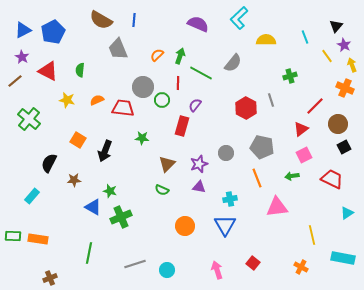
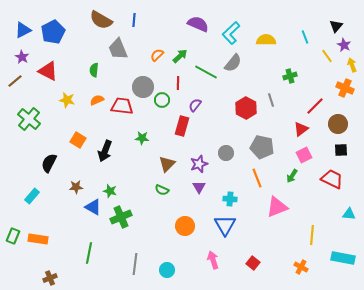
cyan L-shape at (239, 18): moved 8 px left, 15 px down
green arrow at (180, 56): rotated 28 degrees clockwise
green semicircle at (80, 70): moved 14 px right
green line at (201, 73): moved 5 px right, 1 px up
red trapezoid at (123, 108): moved 1 px left, 2 px up
black square at (344, 147): moved 3 px left, 3 px down; rotated 24 degrees clockwise
green arrow at (292, 176): rotated 48 degrees counterclockwise
brown star at (74, 180): moved 2 px right, 7 px down
purple triangle at (199, 187): rotated 48 degrees clockwise
cyan cross at (230, 199): rotated 16 degrees clockwise
pink triangle at (277, 207): rotated 15 degrees counterclockwise
cyan triangle at (347, 213): moved 2 px right, 1 px down; rotated 40 degrees clockwise
yellow line at (312, 235): rotated 18 degrees clockwise
green rectangle at (13, 236): rotated 70 degrees counterclockwise
gray line at (135, 264): rotated 65 degrees counterclockwise
pink arrow at (217, 270): moved 4 px left, 10 px up
